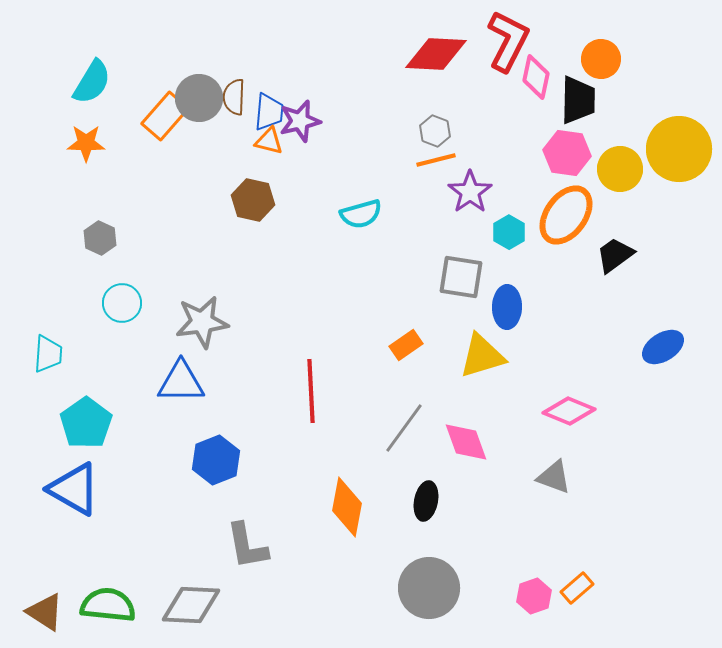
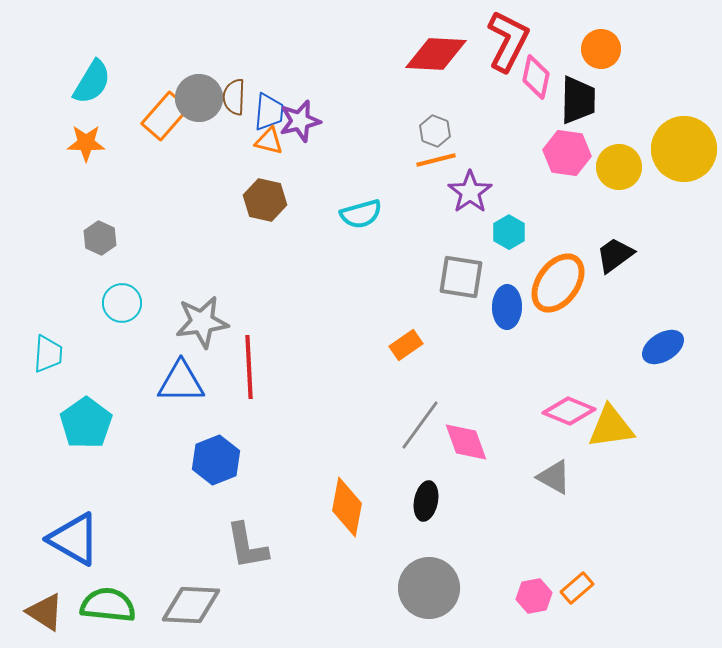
orange circle at (601, 59): moved 10 px up
yellow circle at (679, 149): moved 5 px right
yellow circle at (620, 169): moved 1 px left, 2 px up
brown hexagon at (253, 200): moved 12 px right
orange ellipse at (566, 215): moved 8 px left, 68 px down
yellow triangle at (482, 356): moved 129 px right, 71 px down; rotated 9 degrees clockwise
red line at (311, 391): moved 62 px left, 24 px up
gray line at (404, 428): moved 16 px right, 3 px up
gray triangle at (554, 477): rotated 9 degrees clockwise
blue triangle at (74, 489): moved 50 px down
pink hexagon at (534, 596): rotated 8 degrees clockwise
